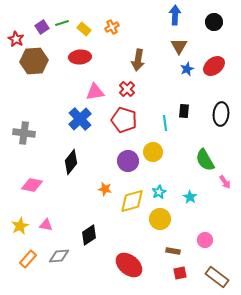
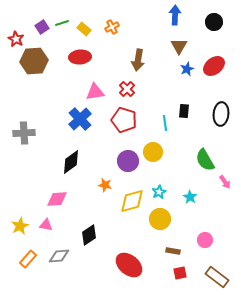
gray cross at (24, 133): rotated 10 degrees counterclockwise
black diamond at (71, 162): rotated 15 degrees clockwise
pink diamond at (32, 185): moved 25 px right, 14 px down; rotated 15 degrees counterclockwise
orange star at (105, 189): moved 4 px up
